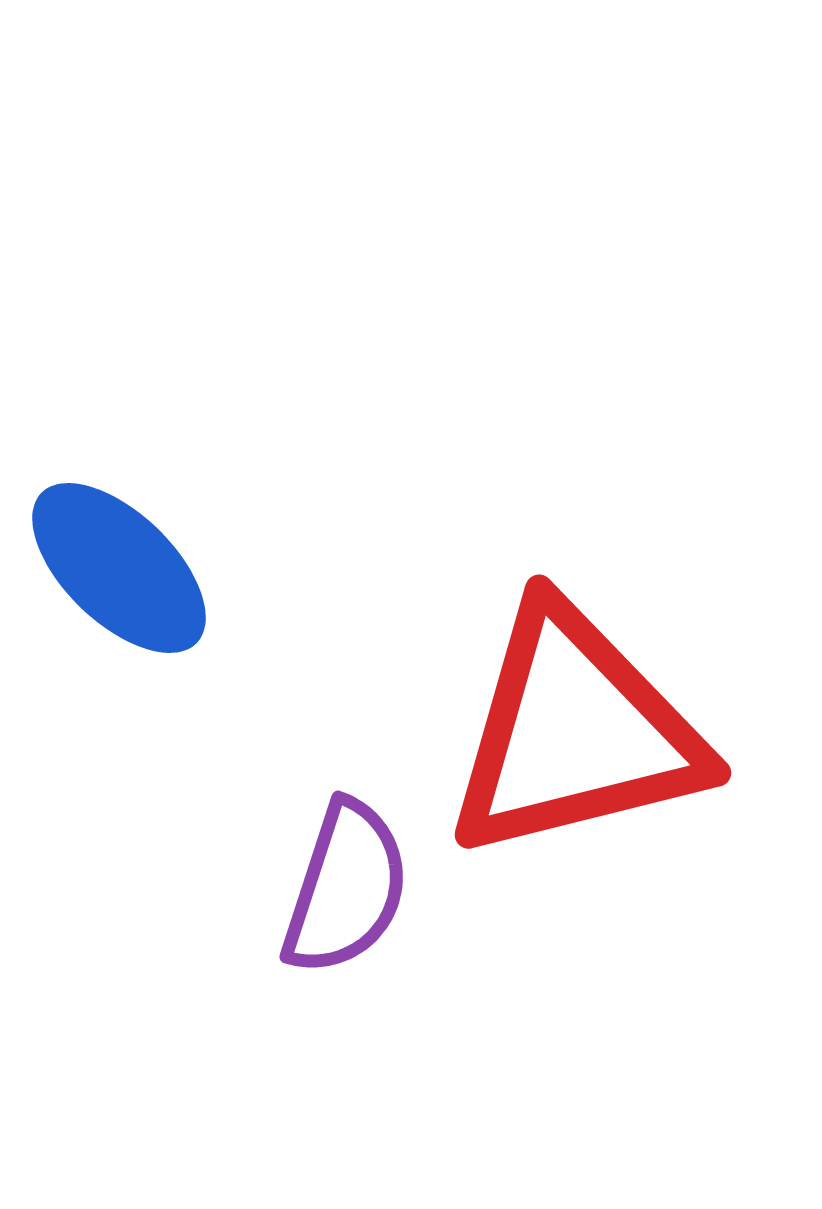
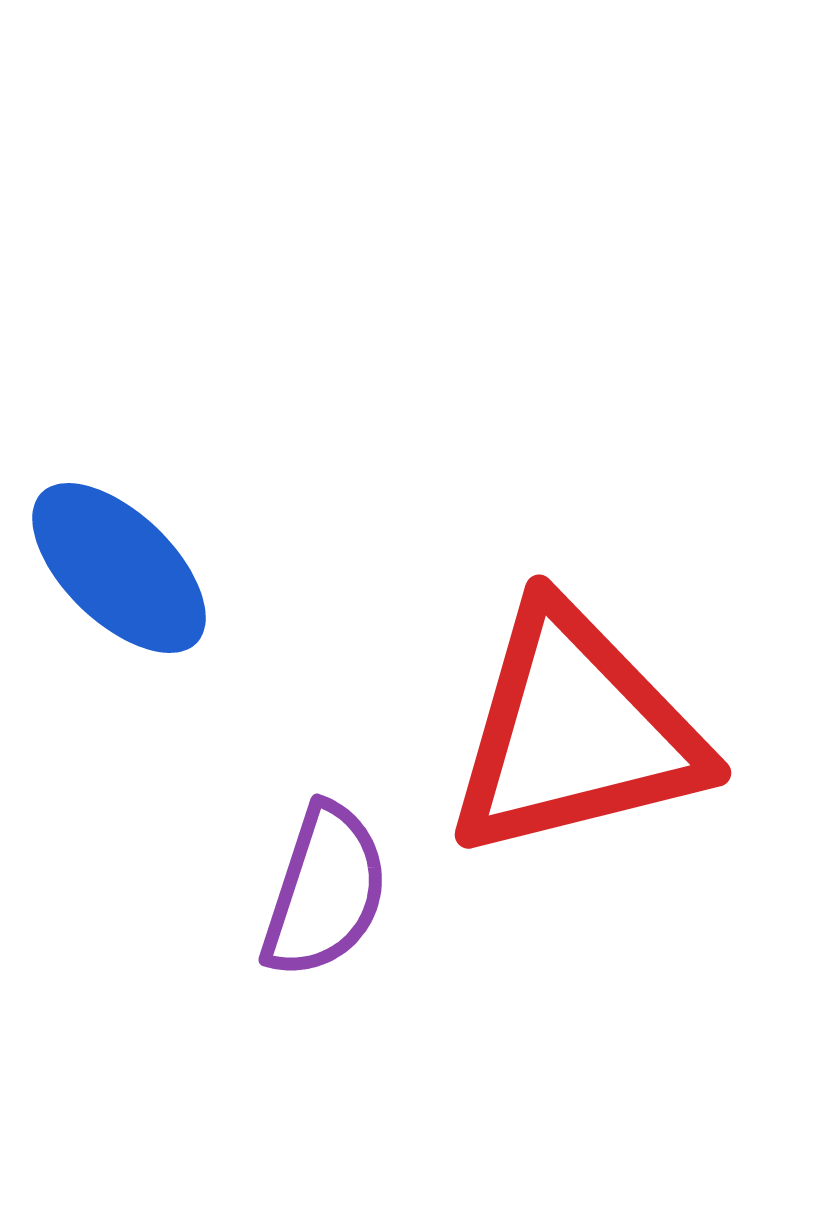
purple semicircle: moved 21 px left, 3 px down
